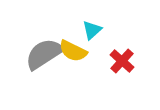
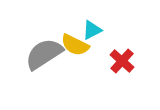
cyan triangle: rotated 15 degrees clockwise
yellow semicircle: moved 2 px right, 6 px up
